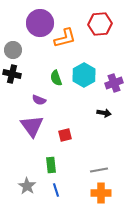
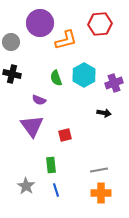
orange L-shape: moved 1 px right, 2 px down
gray circle: moved 2 px left, 8 px up
gray star: moved 1 px left
